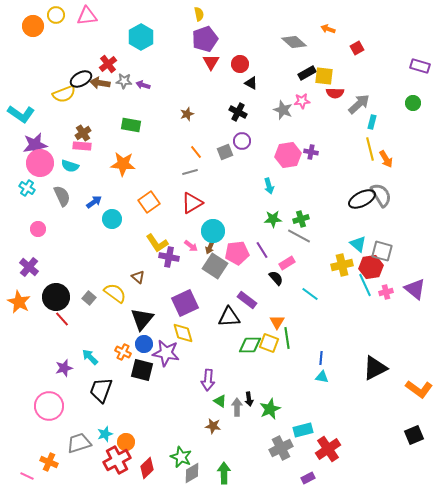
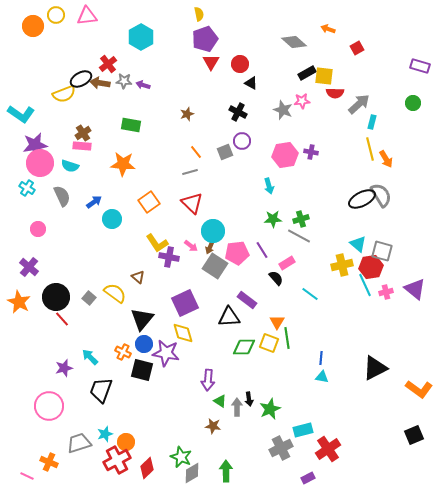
pink hexagon at (288, 155): moved 3 px left
red triangle at (192, 203): rotated 45 degrees counterclockwise
green diamond at (250, 345): moved 6 px left, 2 px down
green arrow at (224, 473): moved 2 px right, 2 px up
